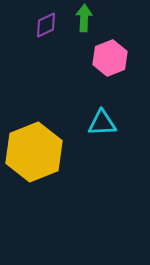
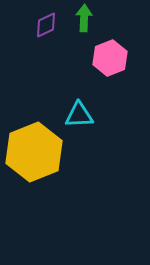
cyan triangle: moved 23 px left, 8 px up
